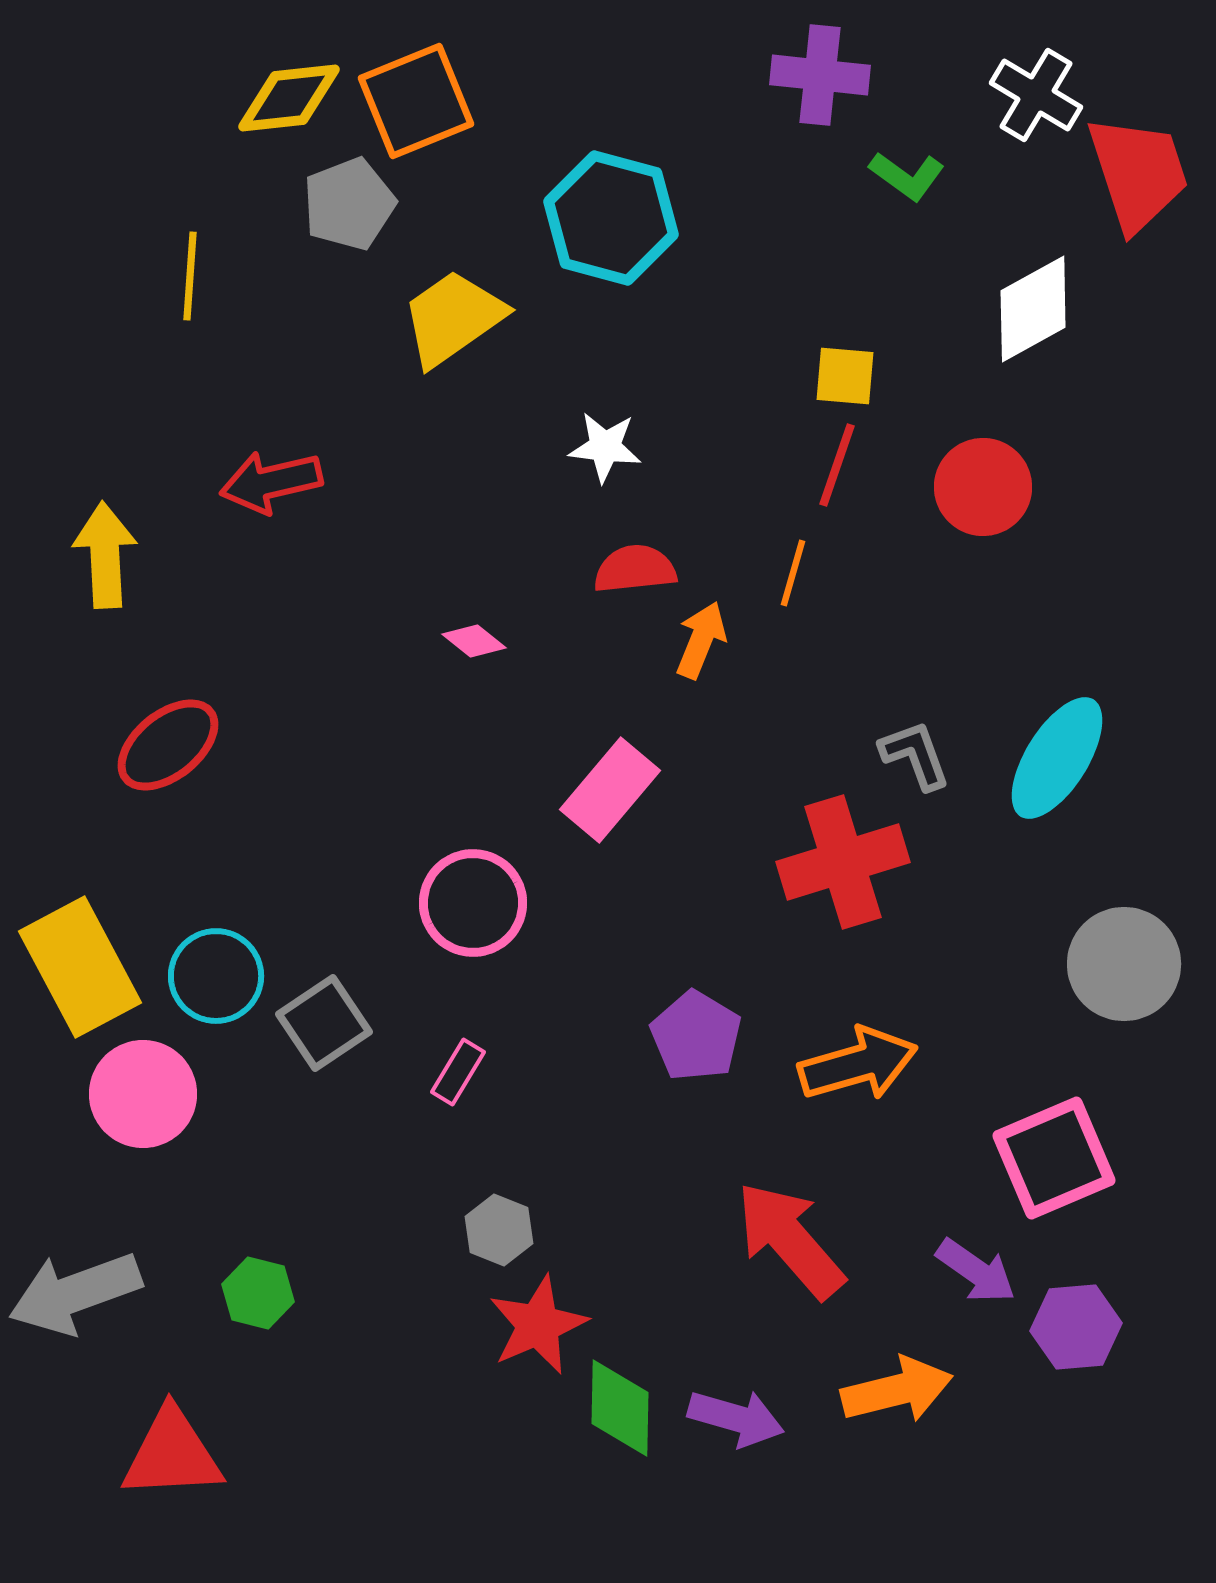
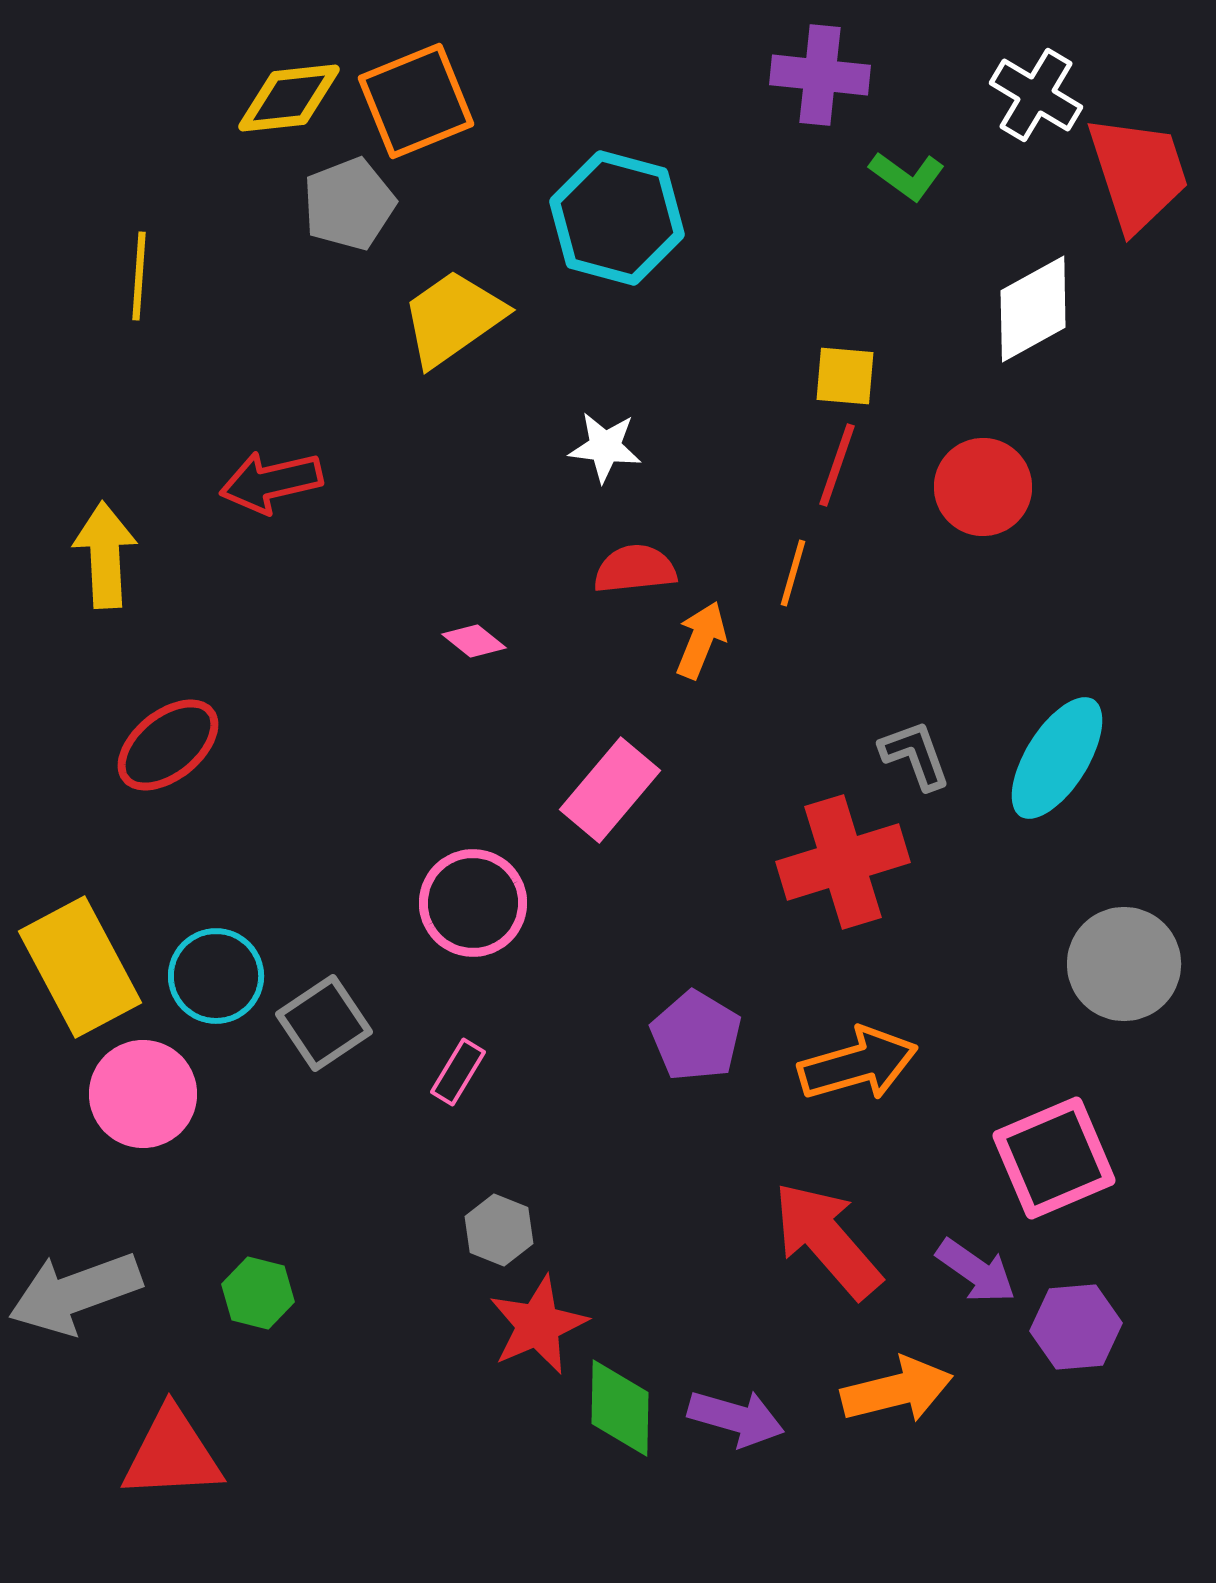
cyan hexagon at (611, 218): moved 6 px right
yellow line at (190, 276): moved 51 px left
red arrow at (790, 1240): moved 37 px right
